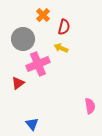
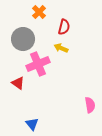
orange cross: moved 4 px left, 3 px up
red triangle: rotated 48 degrees counterclockwise
pink semicircle: moved 1 px up
